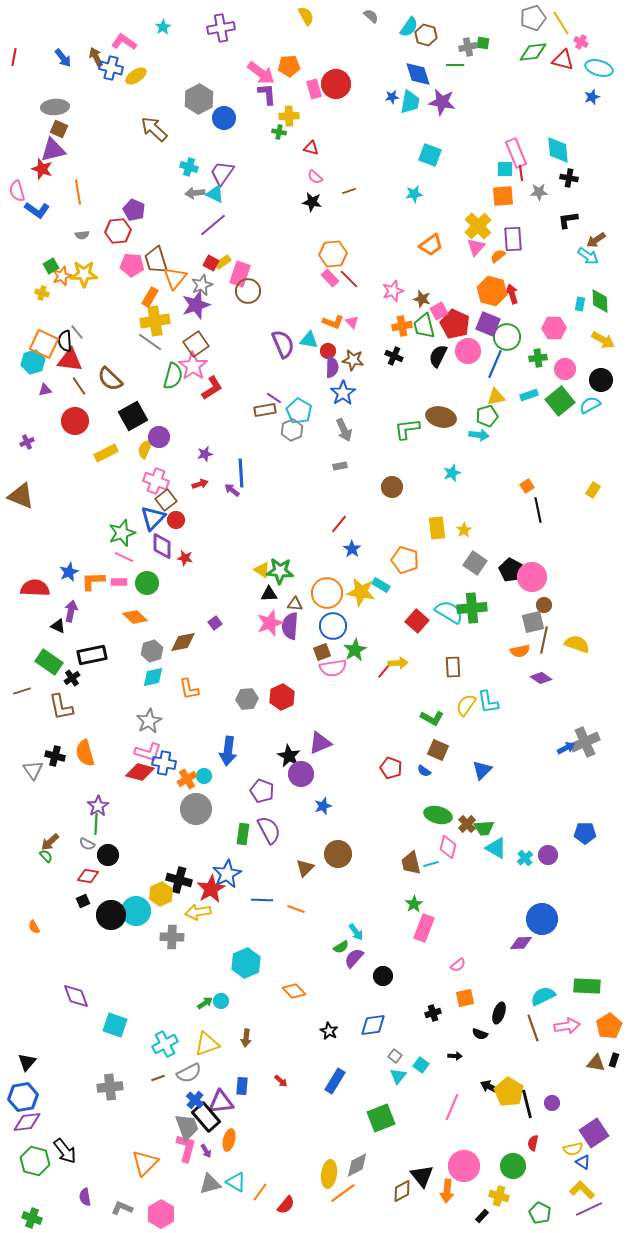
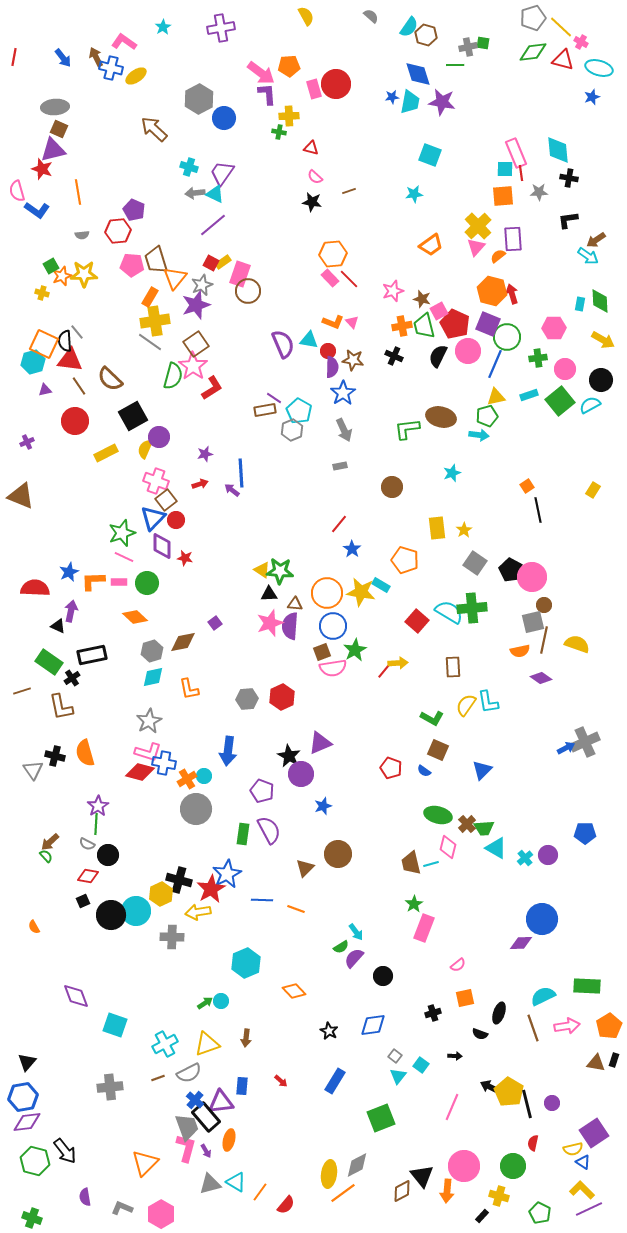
yellow line at (561, 23): moved 4 px down; rotated 15 degrees counterclockwise
